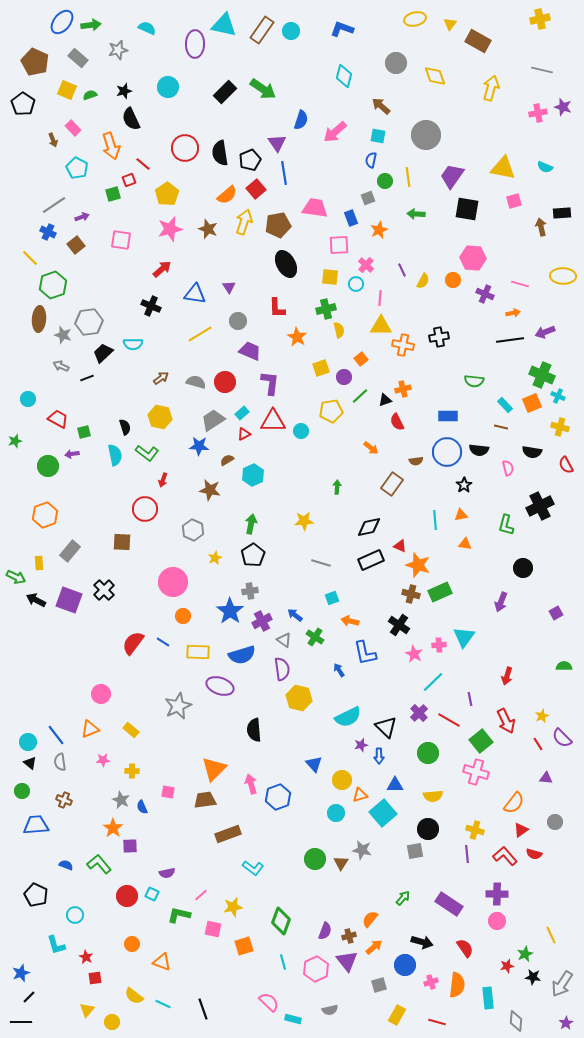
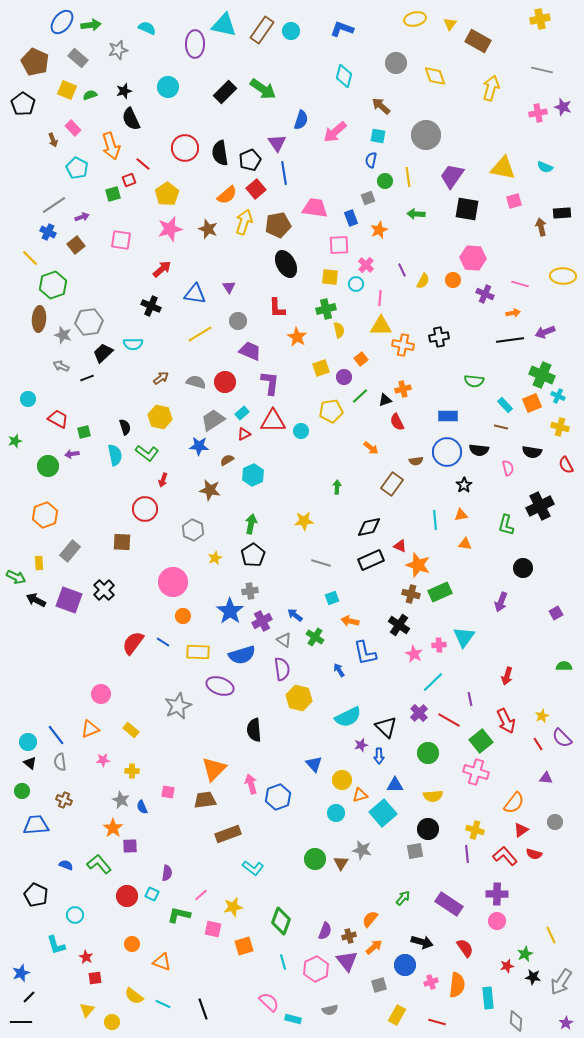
purple semicircle at (167, 873): rotated 70 degrees counterclockwise
gray arrow at (562, 984): moved 1 px left, 2 px up
